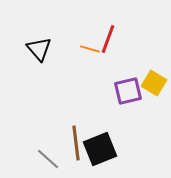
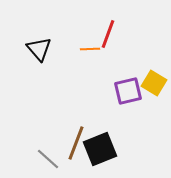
red line: moved 5 px up
orange line: rotated 18 degrees counterclockwise
brown line: rotated 28 degrees clockwise
